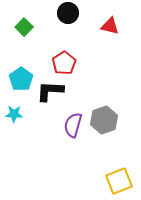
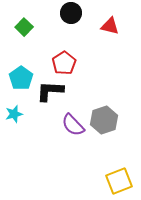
black circle: moved 3 px right
cyan pentagon: moved 1 px up
cyan star: rotated 18 degrees counterclockwise
purple semicircle: rotated 60 degrees counterclockwise
